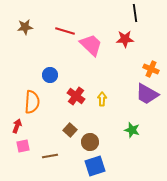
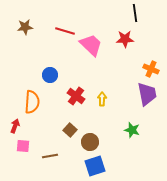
purple trapezoid: rotated 130 degrees counterclockwise
red arrow: moved 2 px left
pink square: rotated 16 degrees clockwise
